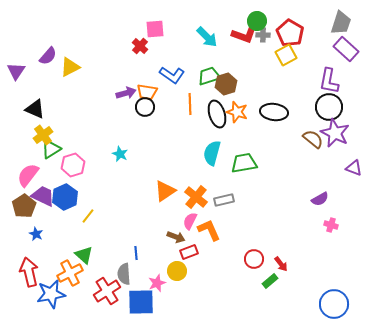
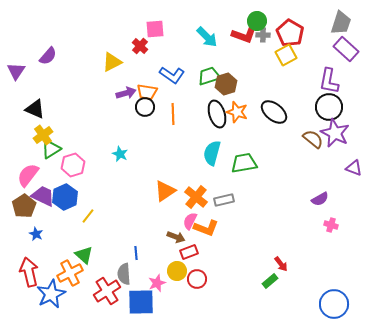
yellow triangle at (70, 67): moved 42 px right, 5 px up
orange line at (190, 104): moved 17 px left, 10 px down
black ellipse at (274, 112): rotated 32 degrees clockwise
orange L-shape at (209, 230): moved 3 px left, 2 px up; rotated 135 degrees clockwise
red circle at (254, 259): moved 57 px left, 20 px down
blue star at (51, 294): rotated 16 degrees counterclockwise
